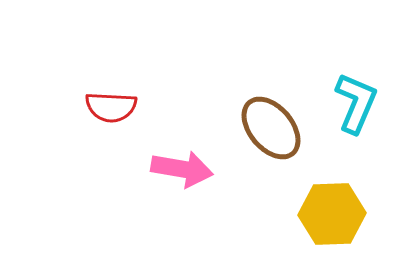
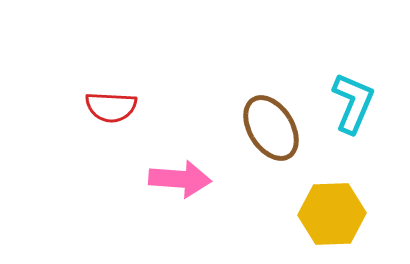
cyan L-shape: moved 3 px left
brown ellipse: rotated 8 degrees clockwise
pink arrow: moved 2 px left, 10 px down; rotated 6 degrees counterclockwise
